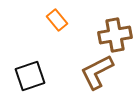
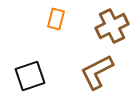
orange rectangle: moved 1 px left, 1 px up; rotated 55 degrees clockwise
brown cross: moved 3 px left, 9 px up; rotated 16 degrees counterclockwise
